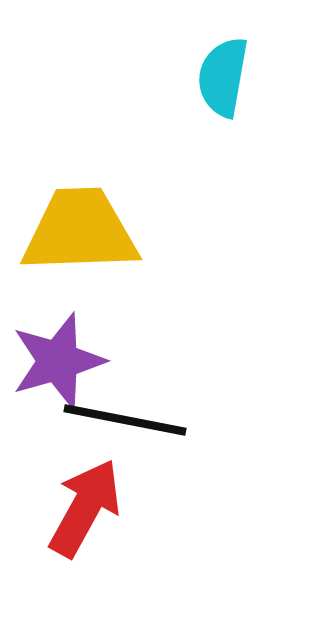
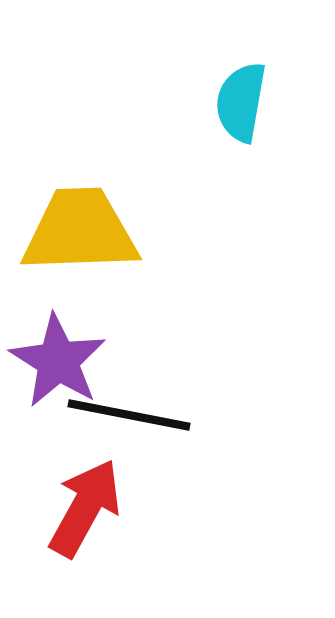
cyan semicircle: moved 18 px right, 25 px down
purple star: rotated 24 degrees counterclockwise
black line: moved 4 px right, 5 px up
